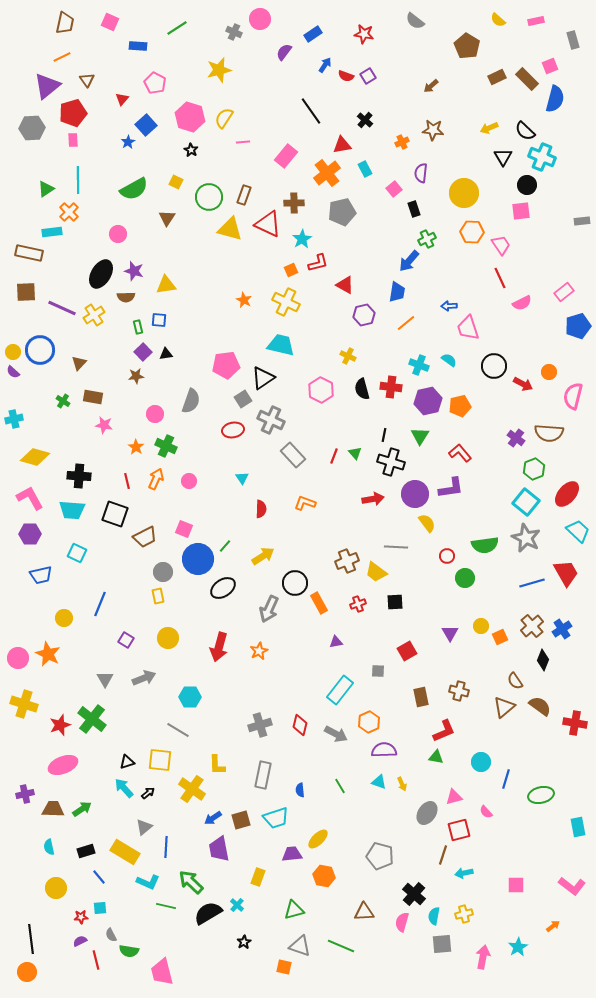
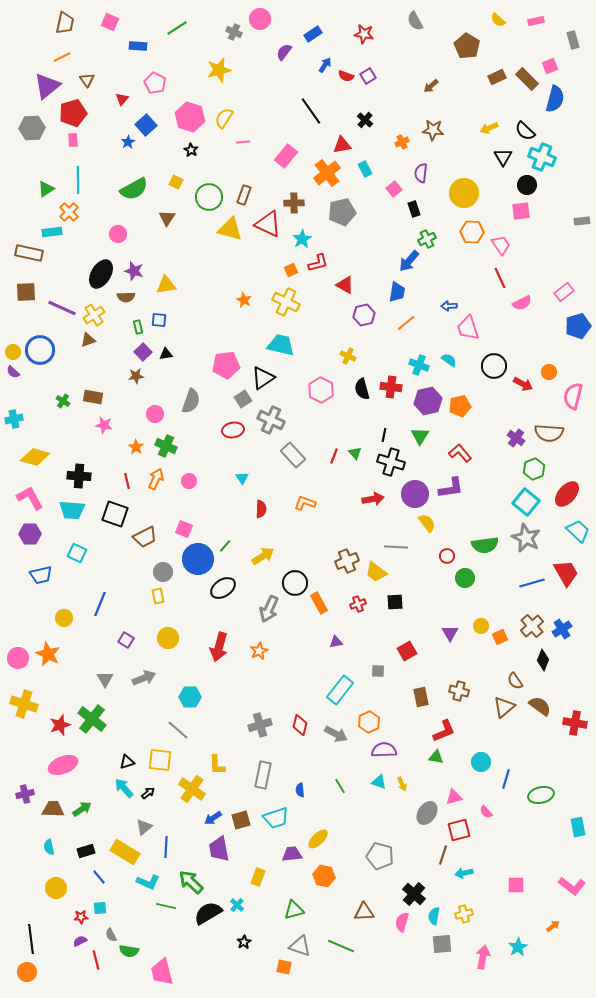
gray semicircle at (415, 21): rotated 24 degrees clockwise
brown triangle at (79, 363): moved 9 px right, 23 px up; rotated 28 degrees clockwise
gray line at (178, 730): rotated 10 degrees clockwise
